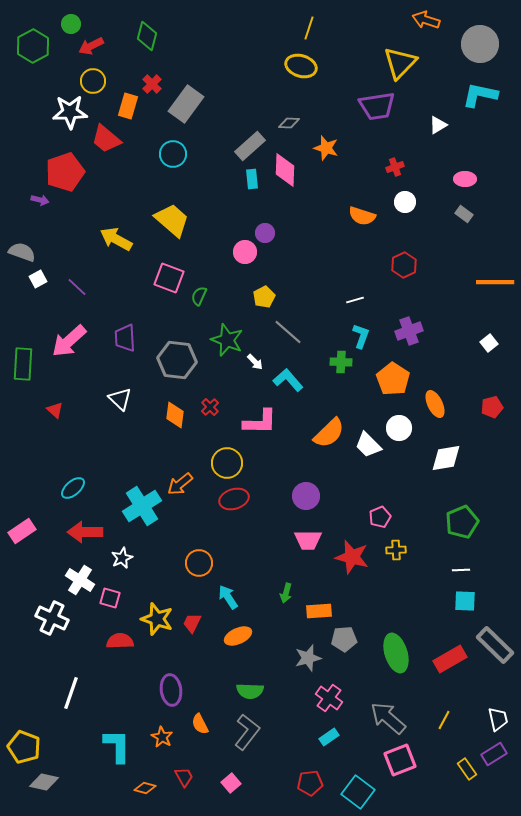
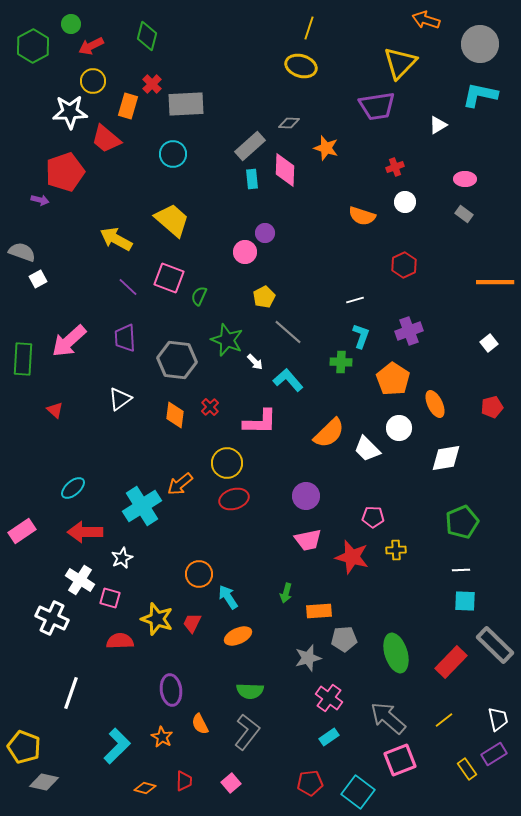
gray rectangle at (186, 104): rotated 51 degrees clockwise
purple line at (77, 287): moved 51 px right
green rectangle at (23, 364): moved 5 px up
white triangle at (120, 399): rotated 40 degrees clockwise
white trapezoid at (368, 445): moved 1 px left, 4 px down
pink pentagon at (380, 517): moved 7 px left; rotated 25 degrees clockwise
pink trapezoid at (308, 540): rotated 12 degrees counterclockwise
orange circle at (199, 563): moved 11 px down
red rectangle at (450, 659): moved 1 px right, 3 px down; rotated 16 degrees counterclockwise
yellow line at (444, 720): rotated 24 degrees clockwise
cyan L-shape at (117, 746): rotated 45 degrees clockwise
red trapezoid at (184, 777): moved 4 px down; rotated 30 degrees clockwise
